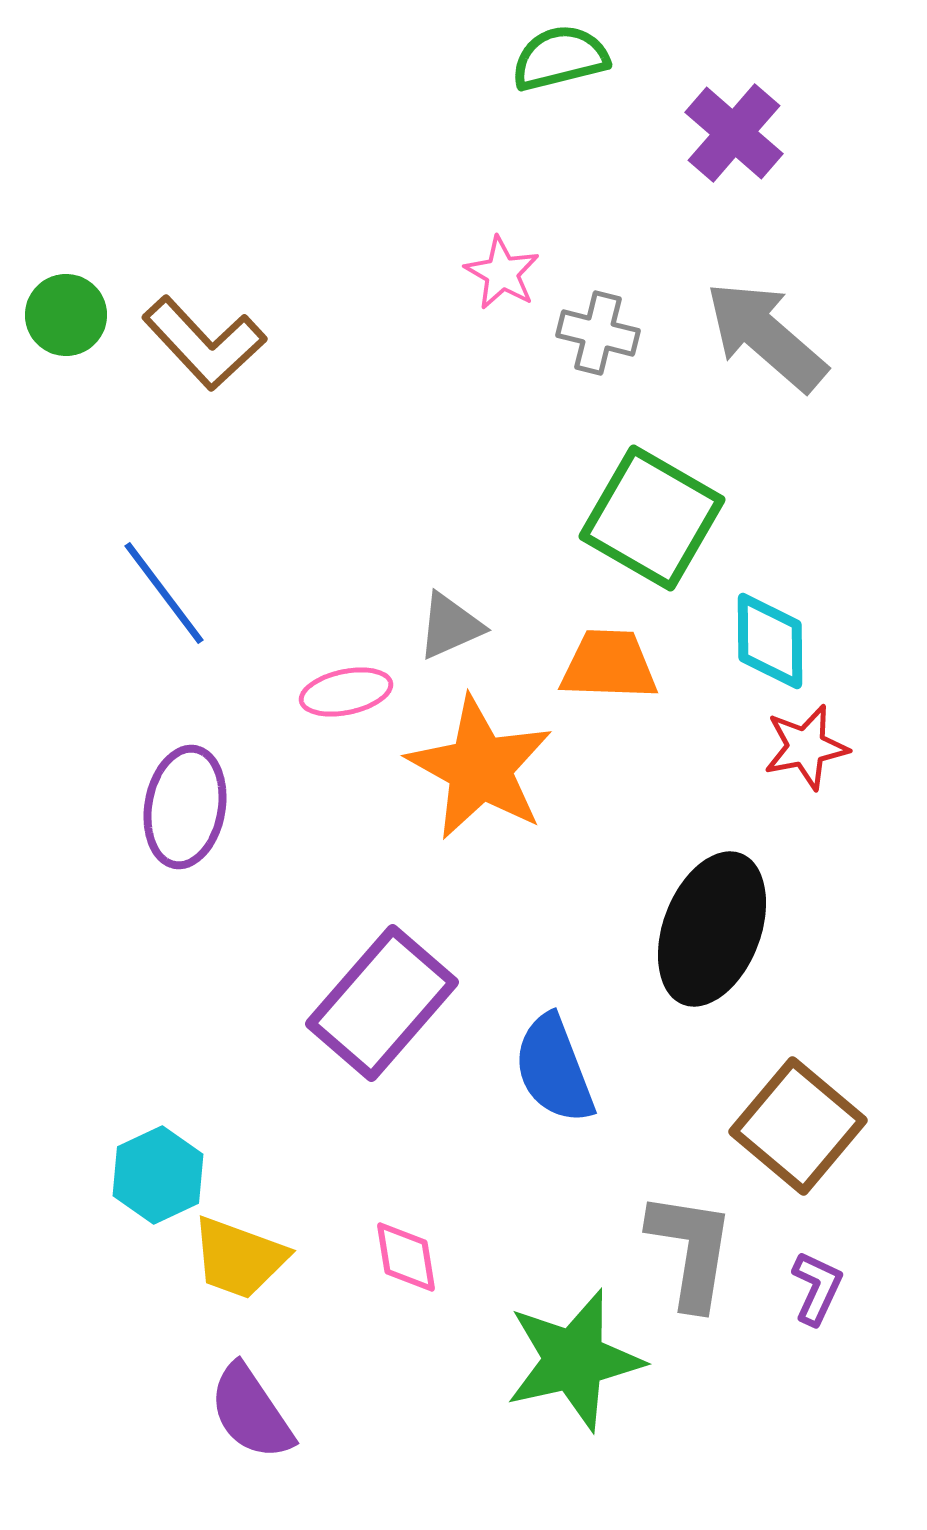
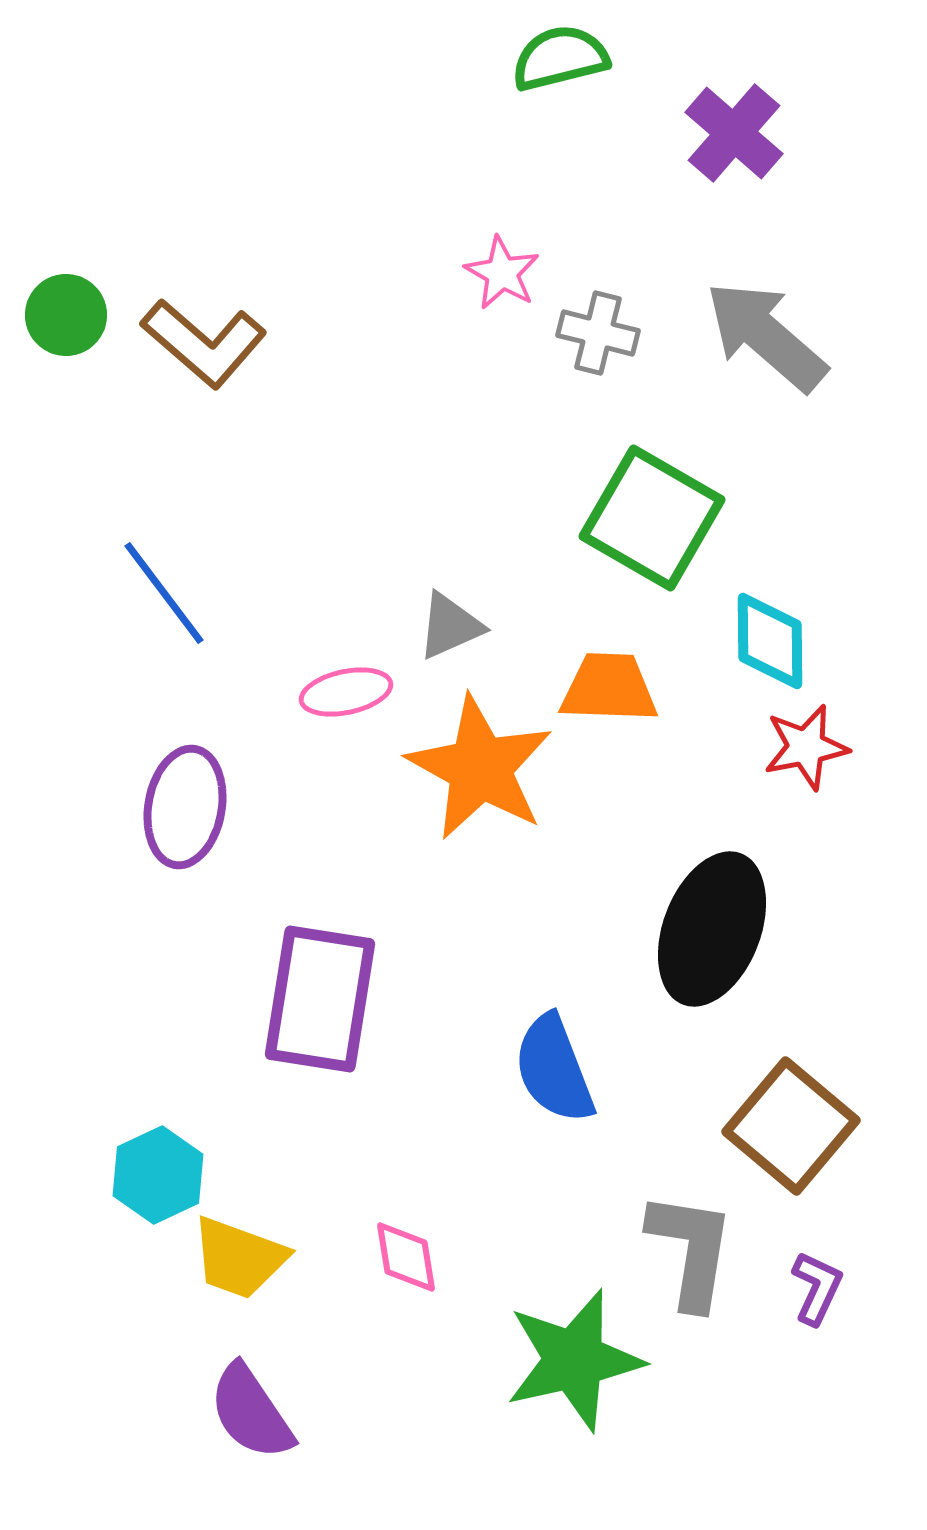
brown L-shape: rotated 6 degrees counterclockwise
orange trapezoid: moved 23 px down
purple rectangle: moved 62 px left, 4 px up; rotated 32 degrees counterclockwise
brown square: moved 7 px left
